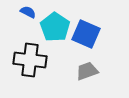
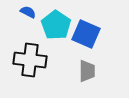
cyan pentagon: moved 1 px right, 2 px up
gray trapezoid: rotated 110 degrees clockwise
